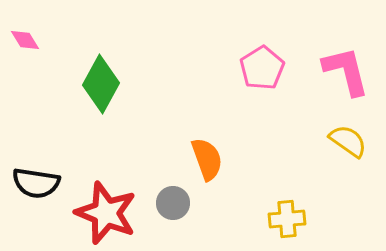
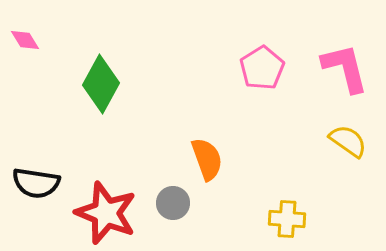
pink L-shape: moved 1 px left, 3 px up
yellow cross: rotated 9 degrees clockwise
